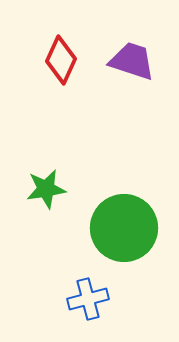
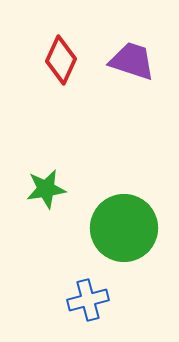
blue cross: moved 1 px down
